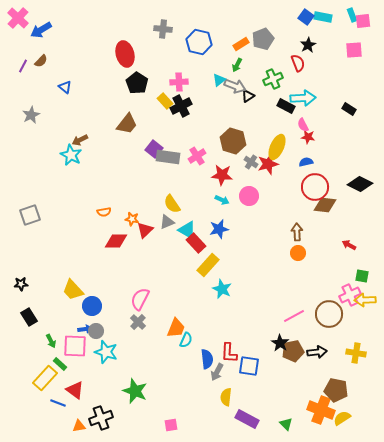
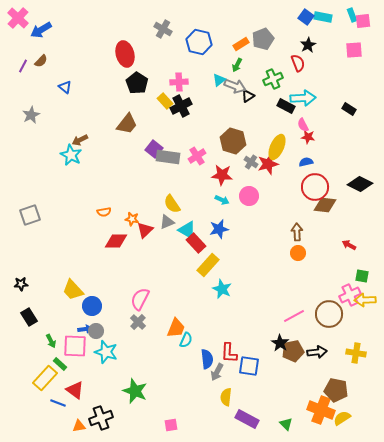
gray cross at (163, 29): rotated 24 degrees clockwise
